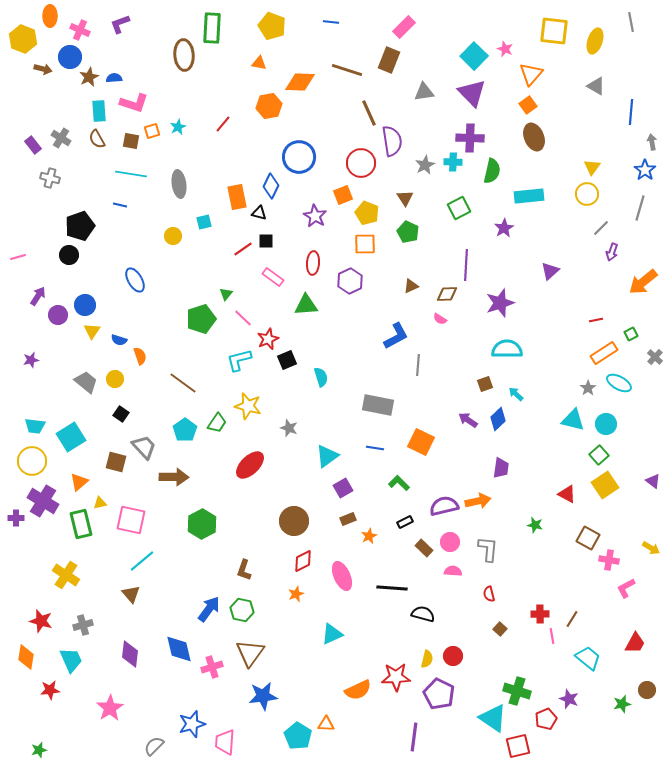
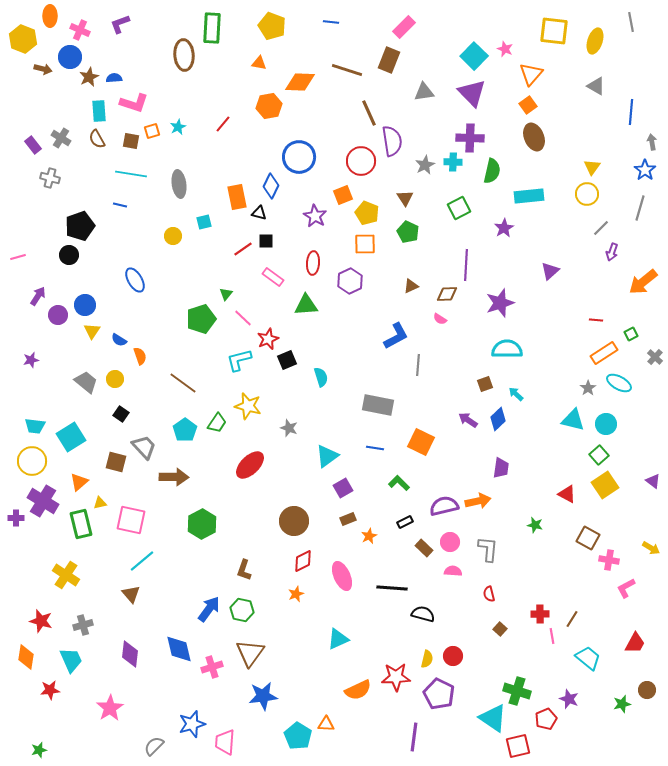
red circle at (361, 163): moved 2 px up
red line at (596, 320): rotated 16 degrees clockwise
blue semicircle at (119, 340): rotated 14 degrees clockwise
cyan triangle at (332, 634): moved 6 px right, 5 px down
